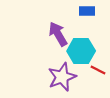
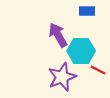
purple arrow: moved 1 px down
